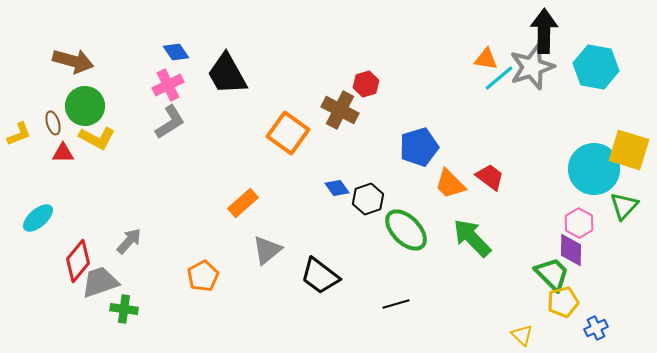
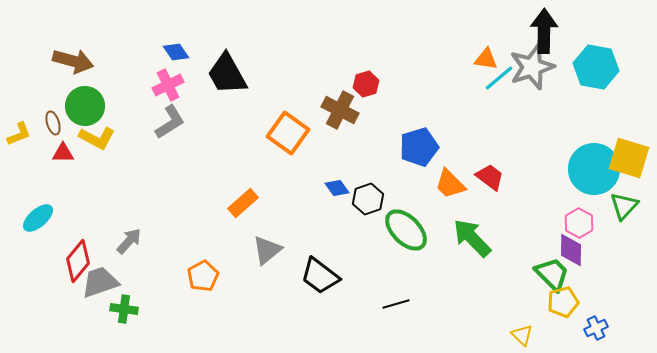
yellow square at (629, 150): moved 8 px down
